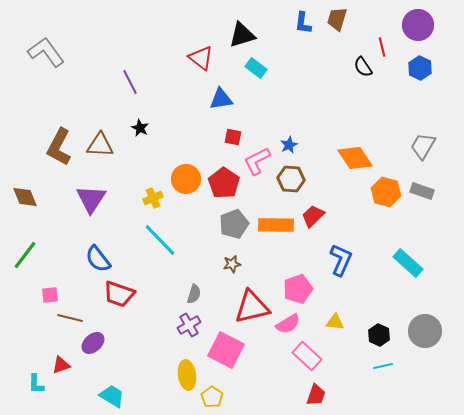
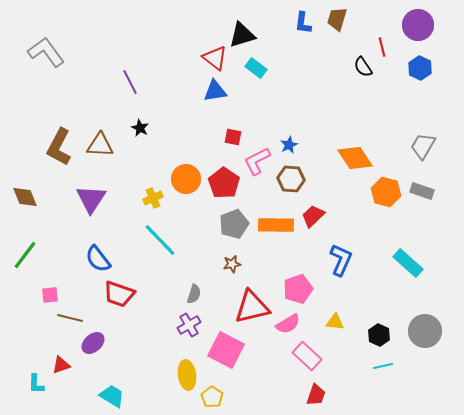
red triangle at (201, 58): moved 14 px right
blue triangle at (221, 99): moved 6 px left, 8 px up
